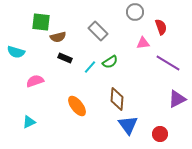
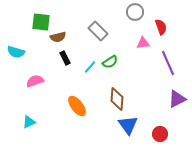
black rectangle: rotated 40 degrees clockwise
purple line: rotated 35 degrees clockwise
